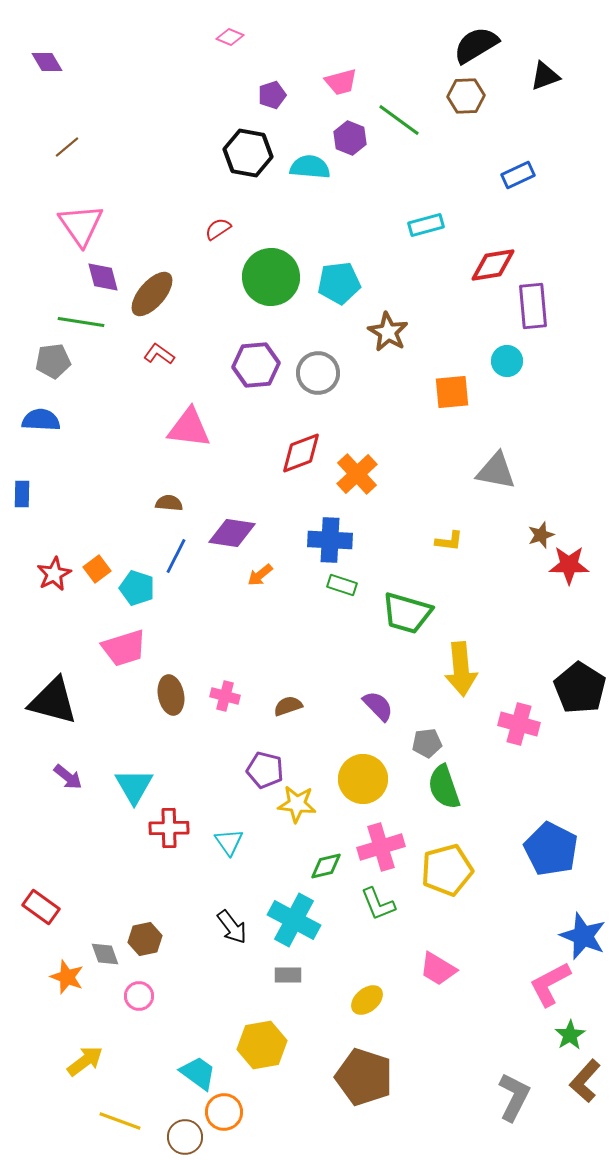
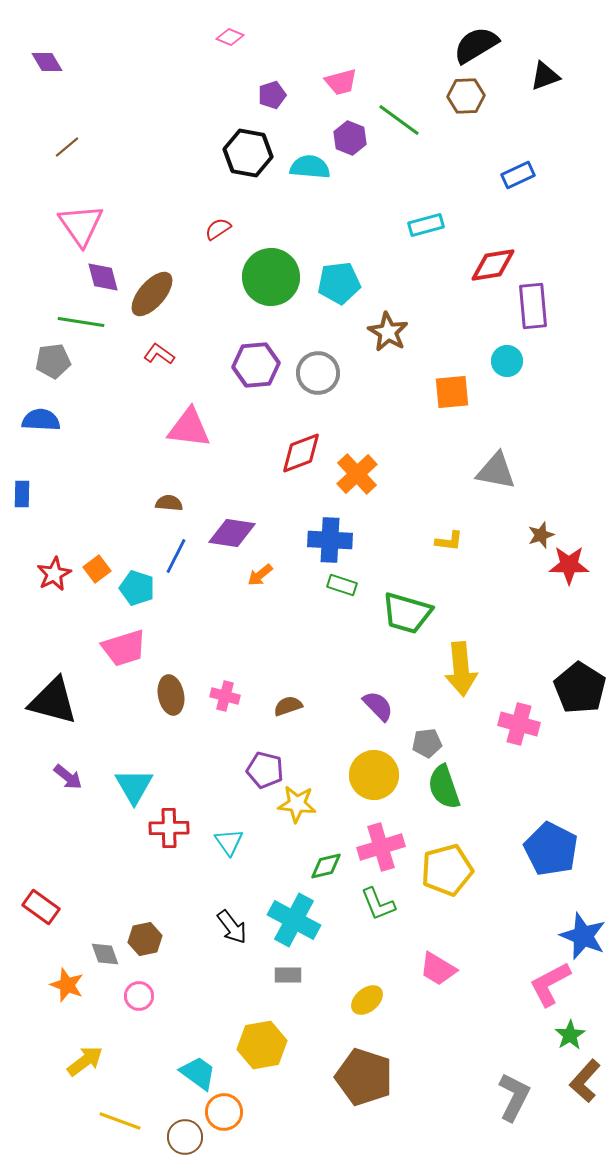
yellow circle at (363, 779): moved 11 px right, 4 px up
orange star at (67, 977): moved 8 px down
